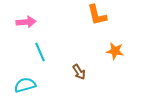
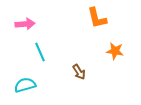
orange L-shape: moved 3 px down
pink arrow: moved 1 px left, 2 px down
